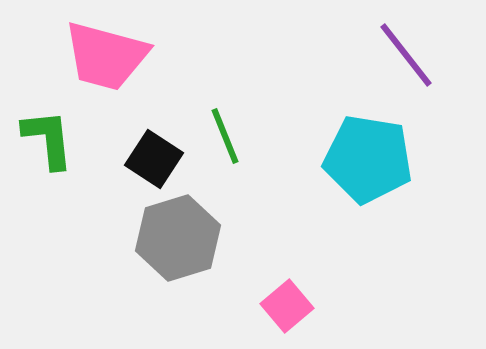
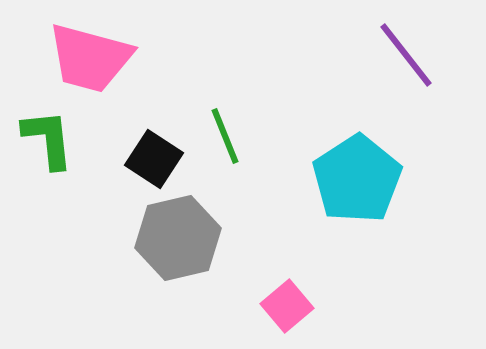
pink trapezoid: moved 16 px left, 2 px down
cyan pentagon: moved 11 px left, 20 px down; rotated 30 degrees clockwise
gray hexagon: rotated 4 degrees clockwise
